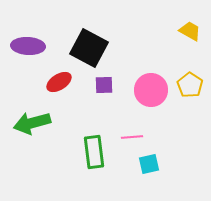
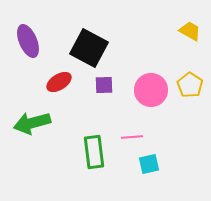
purple ellipse: moved 5 px up; rotated 64 degrees clockwise
